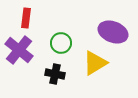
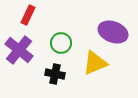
red rectangle: moved 2 px right, 3 px up; rotated 18 degrees clockwise
yellow triangle: rotated 8 degrees clockwise
